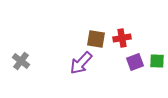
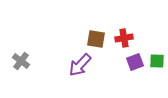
red cross: moved 2 px right
purple arrow: moved 1 px left, 2 px down
